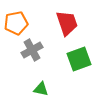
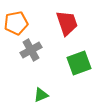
gray cross: moved 1 px left
green square: moved 4 px down
green triangle: moved 6 px down; rotated 35 degrees counterclockwise
